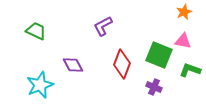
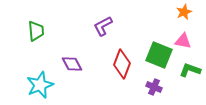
green trapezoid: rotated 60 degrees clockwise
purple diamond: moved 1 px left, 1 px up
